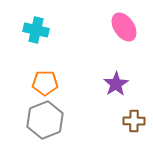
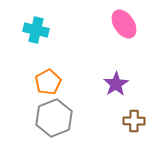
pink ellipse: moved 3 px up
orange pentagon: moved 3 px right, 1 px up; rotated 30 degrees counterclockwise
gray hexagon: moved 9 px right, 2 px up
